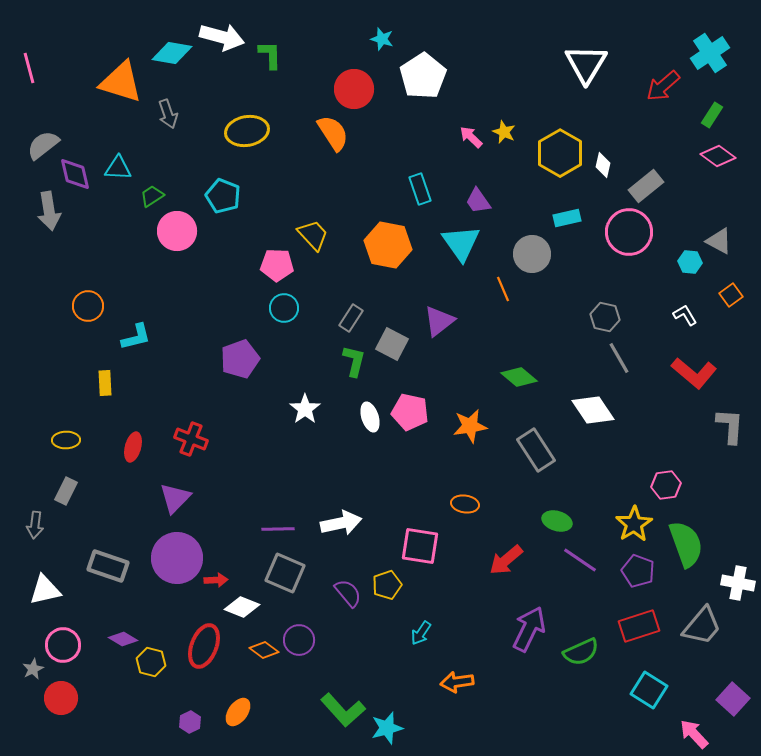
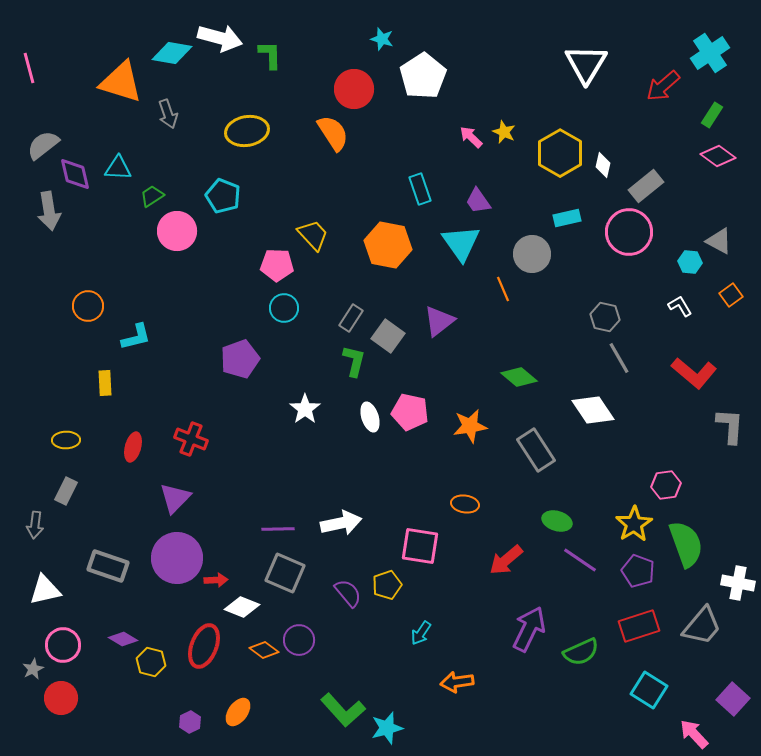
white arrow at (222, 37): moved 2 px left, 1 px down
white L-shape at (685, 315): moved 5 px left, 9 px up
gray square at (392, 344): moved 4 px left, 8 px up; rotated 8 degrees clockwise
